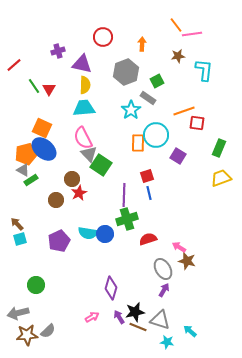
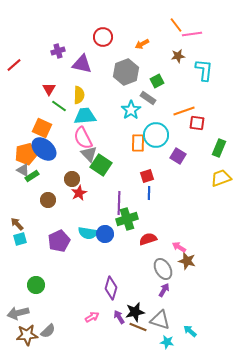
orange arrow at (142, 44): rotated 120 degrees counterclockwise
yellow semicircle at (85, 85): moved 6 px left, 10 px down
green line at (34, 86): moved 25 px right, 20 px down; rotated 21 degrees counterclockwise
cyan trapezoid at (84, 108): moved 1 px right, 8 px down
green rectangle at (31, 180): moved 1 px right, 4 px up
blue line at (149, 193): rotated 16 degrees clockwise
purple line at (124, 195): moved 5 px left, 8 px down
brown circle at (56, 200): moved 8 px left
